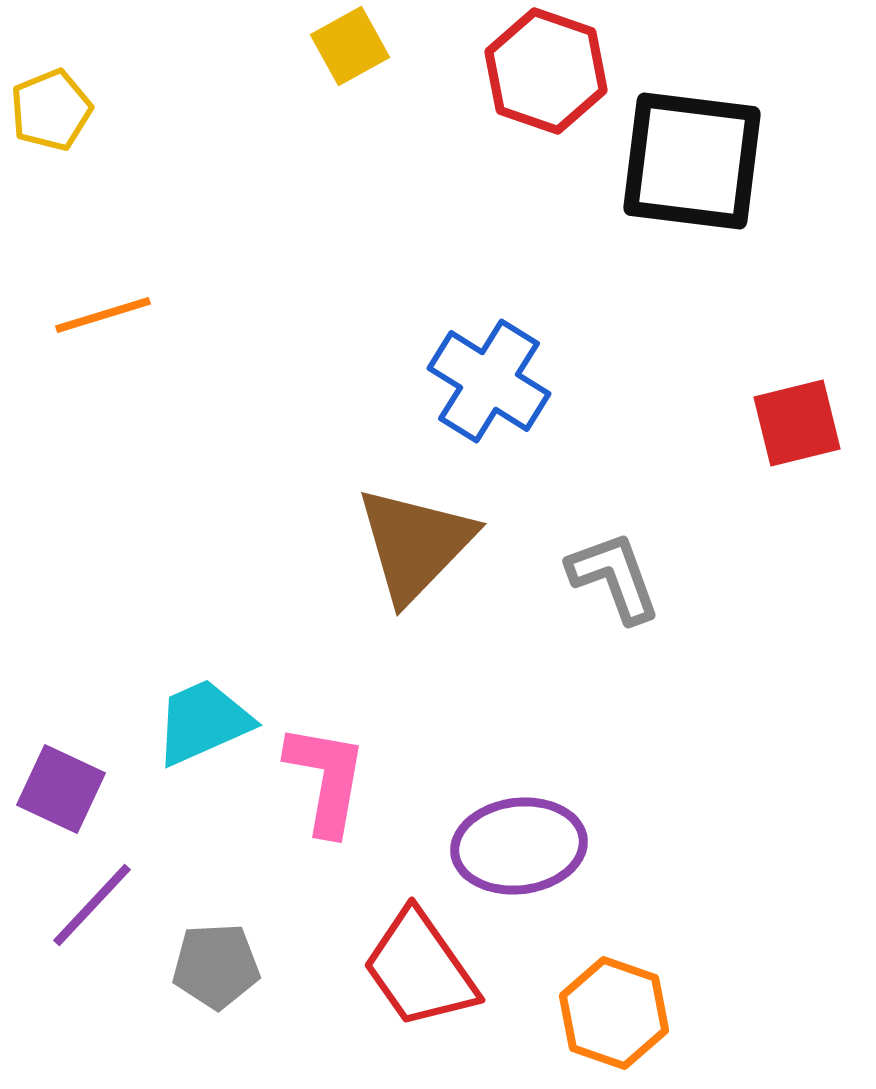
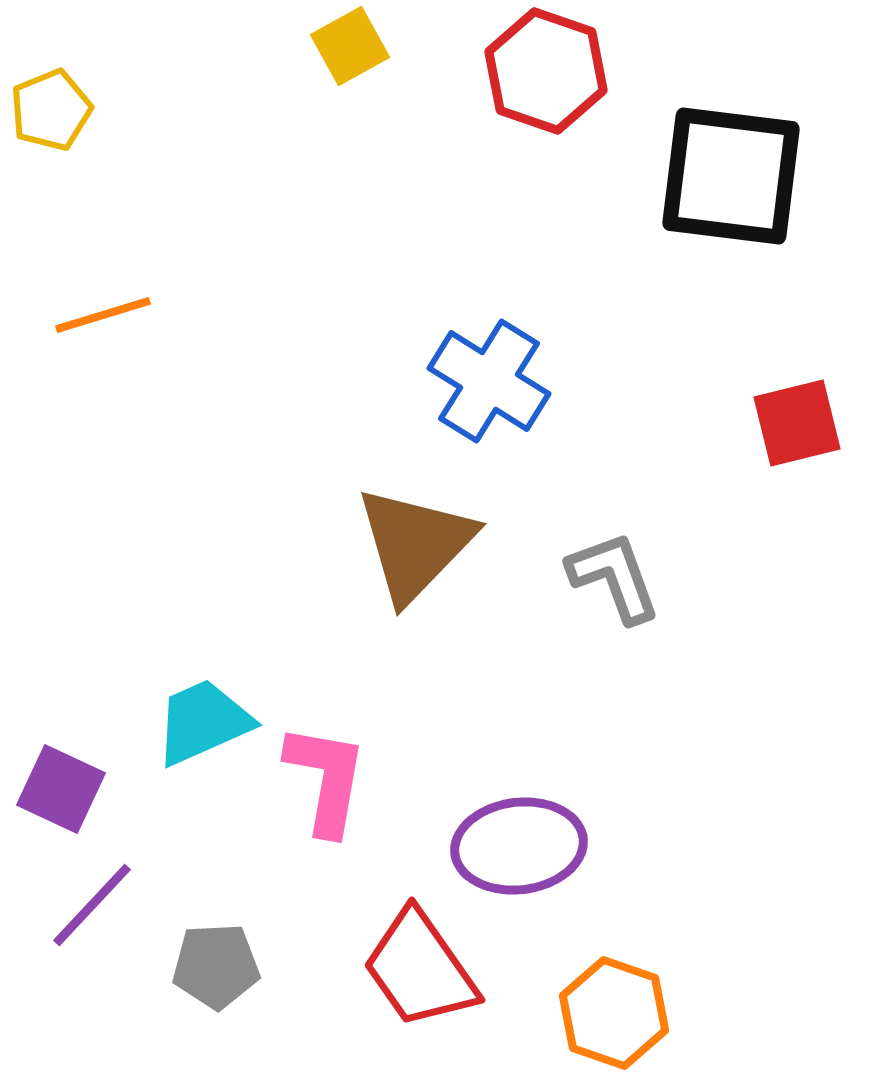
black square: moved 39 px right, 15 px down
